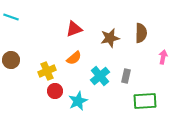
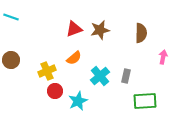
brown star: moved 10 px left, 8 px up
